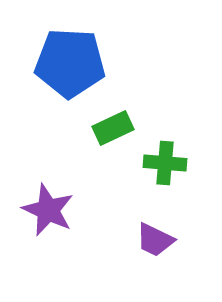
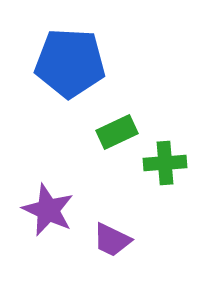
green rectangle: moved 4 px right, 4 px down
green cross: rotated 9 degrees counterclockwise
purple trapezoid: moved 43 px left
